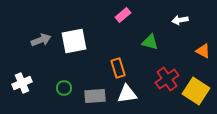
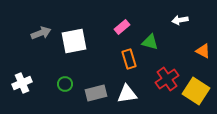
pink rectangle: moved 1 px left, 12 px down
gray arrow: moved 7 px up
orange rectangle: moved 11 px right, 9 px up
green circle: moved 1 px right, 4 px up
gray rectangle: moved 1 px right, 3 px up; rotated 10 degrees counterclockwise
